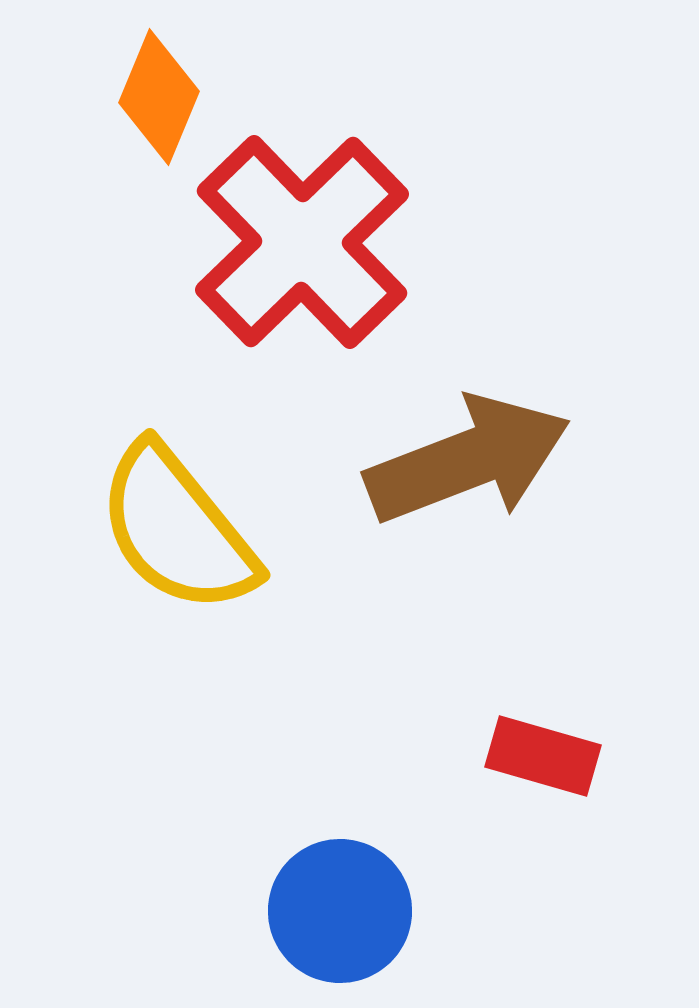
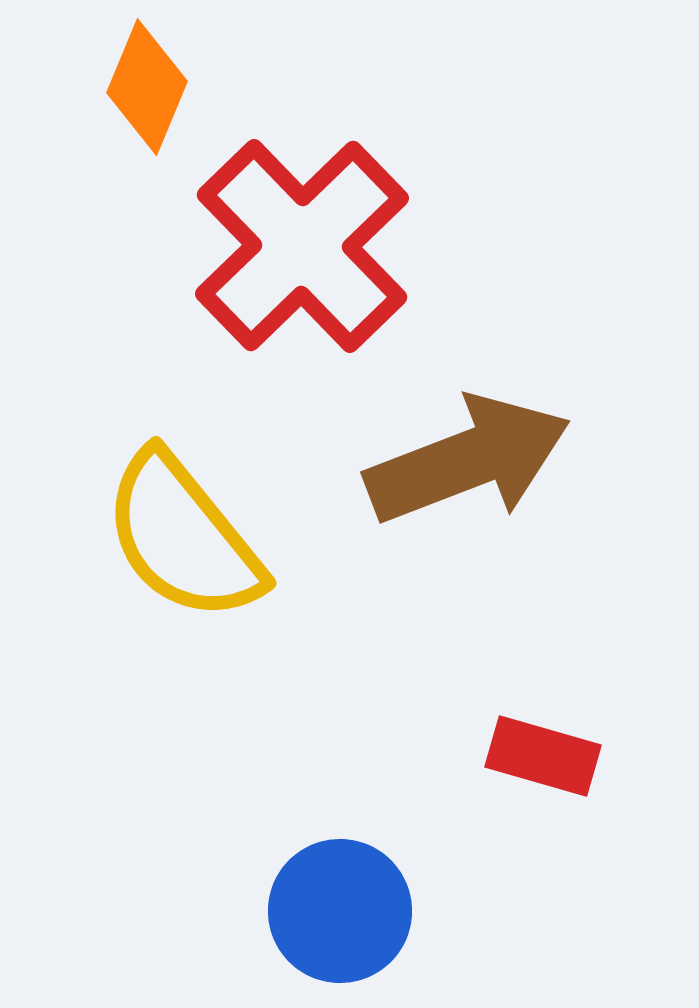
orange diamond: moved 12 px left, 10 px up
red cross: moved 4 px down
yellow semicircle: moved 6 px right, 8 px down
